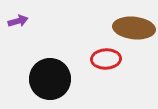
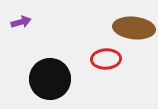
purple arrow: moved 3 px right, 1 px down
